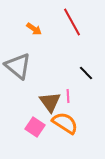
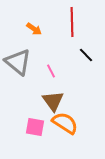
red line: rotated 28 degrees clockwise
gray triangle: moved 4 px up
black line: moved 18 px up
pink line: moved 17 px left, 25 px up; rotated 24 degrees counterclockwise
brown triangle: moved 3 px right, 1 px up
pink square: rotated 24 degrees counterclockwise
